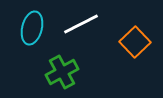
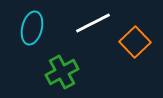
white line: moved 12 px right, 1 px up
